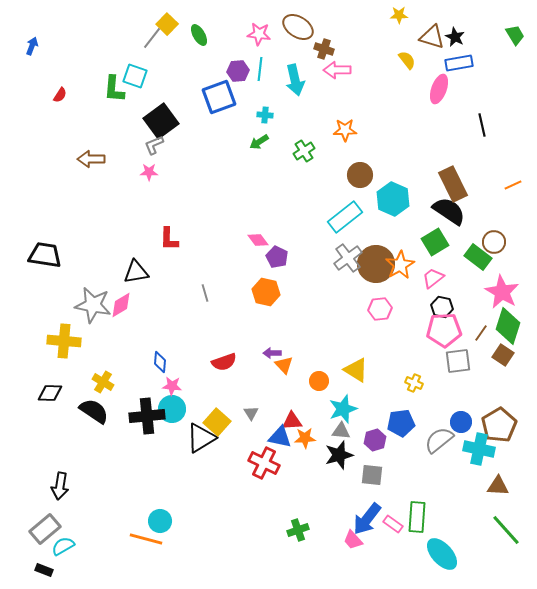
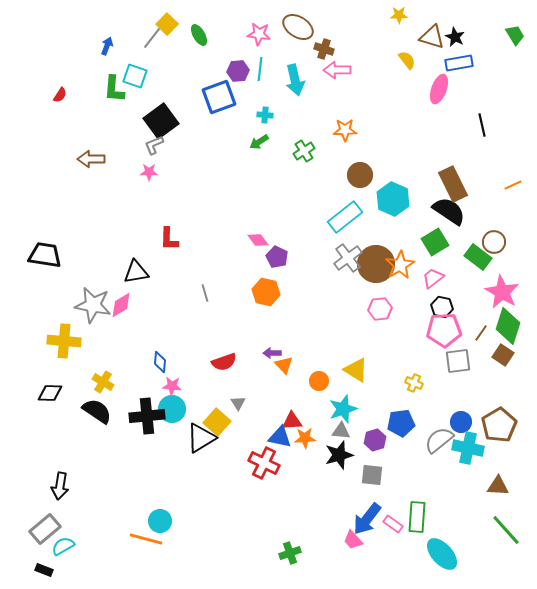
blue arrow at (32, 46): moved 75 px right
black semicircle at (94, 411): moved 3 px right
gray triangle at (251, 413): moved 13 px left, 10 px up
cyan cross at (479, 449): moved 11 px left, 1 px up
green cross at (298, 530): moved 8 px left, 23 px down
